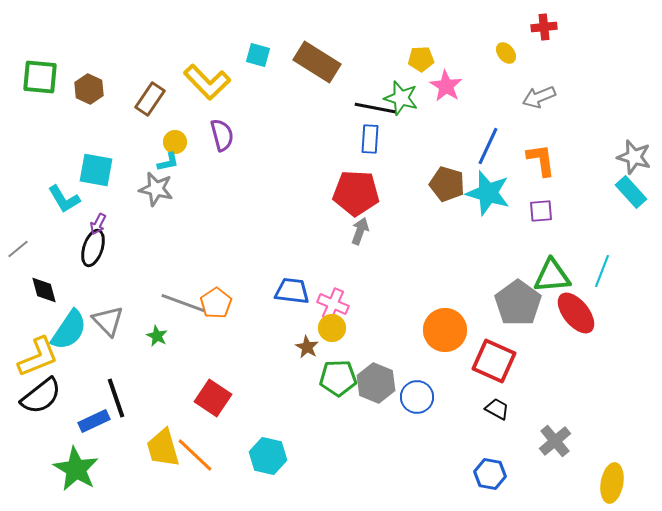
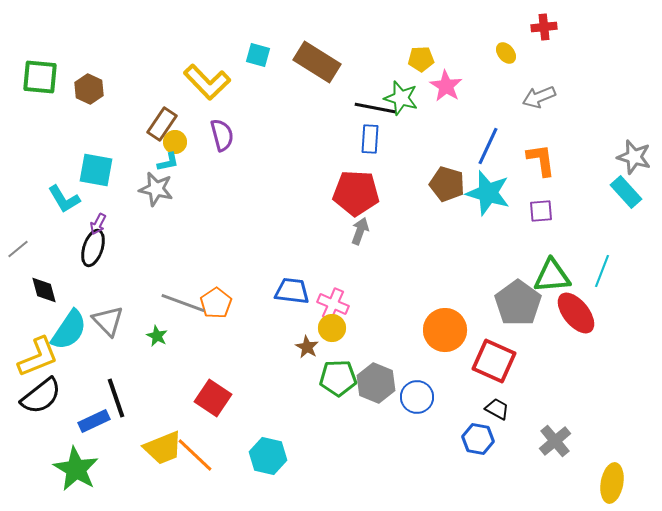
brown rectangle at (150, 99): moved 12 px right, 25 px down
cyan rectangle at (631, 192): moved 5 px left
yellow trapezoid at (163, 448): rotated 96 degrees counterclockwise
blue hexagon at (490, 474): moved 12 px left, 35 px up
